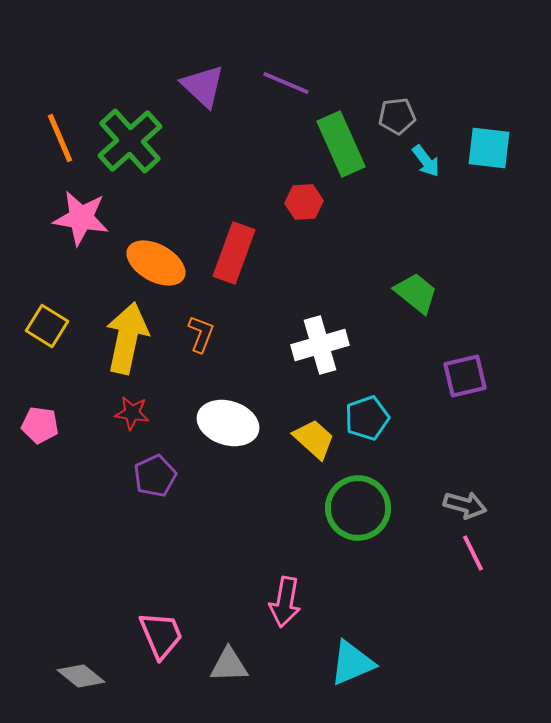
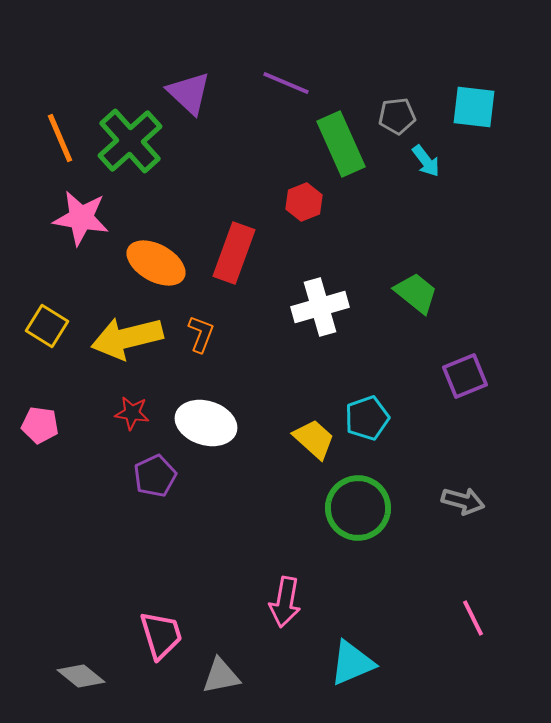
purple triangle: moved 14 px left, 7 px down
cyan square: moved 15 px left, 41 px up
red hexagon: rotated 18 degrees counterclockwise
yellow arrow: rotated 116 degrees counterclockwise
white cross: moved 38 px up
purple square: rotated 9 degrees counterclockwise
white ellipse: moved 22 px left
gray arrow: moved 2 px left, 4 px up
pink line: moved 65 px down
pink trapezoid: rotated 6 degrees clockwise
gray triangle: moved 8 px left, 11 px down; rotated 9 degrees counterclockwise
